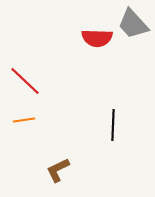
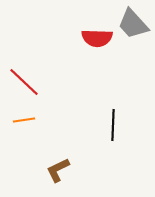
red line: moved 1 px left, 1 px down
